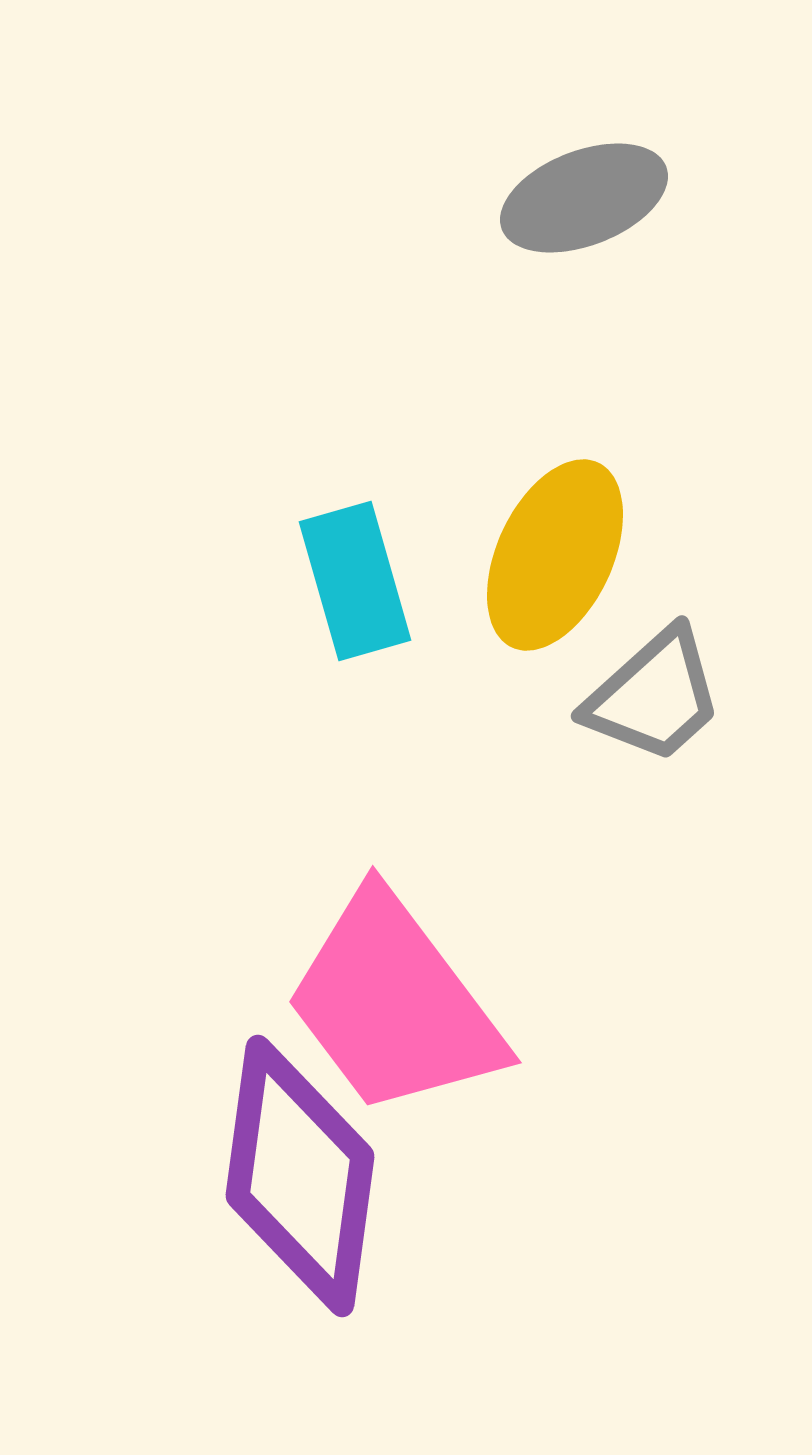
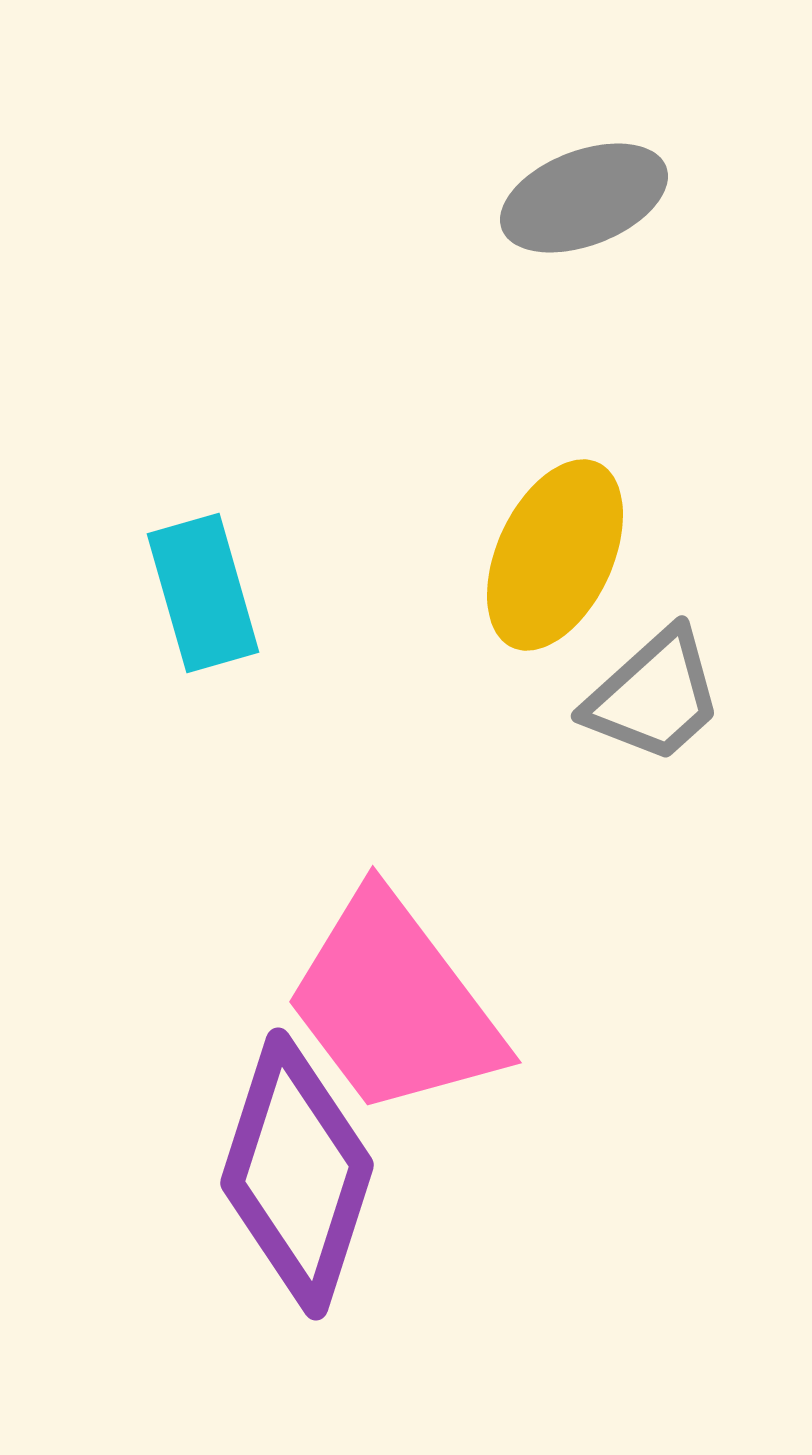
cyan rectangle: moved 152 px left, 12 px down
purple diamond: moved 3 px left, 2 px up; rotated 10 degrees clockwise
